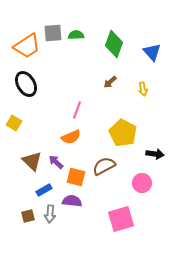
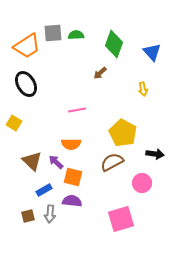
brown arrow: moved 10 px left, 9 px up
pink line: rotated 60 degrees clockwise
orange semicircle: moved 7 px down; rotated 24 degrees clockwise
brown semicircle: moved 8 px right, 4 px up
orange square: moved 3 px left
